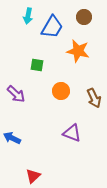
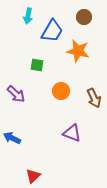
blue trapezoid: moved 4 px down
